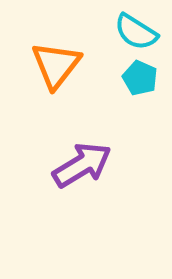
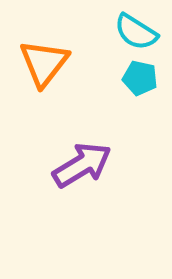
orange triangle: moved 12 px left, 2 px up
cyan pentagon: rotated 12 degrees counterclockwise
